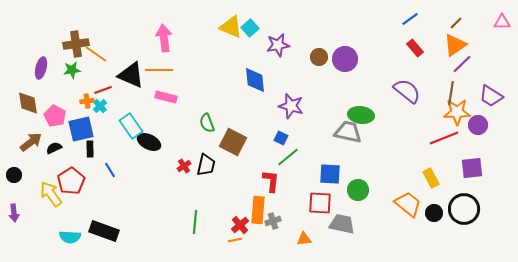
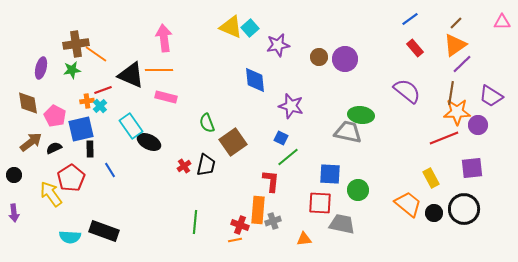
brown square at (233, 142): rotated 28 degrees clockwise
red pentagon at (71, 181): moved 3 px up
red cross at (240, 225): rotated 30 degrees counterclockwise
